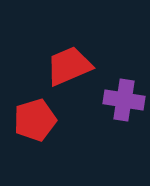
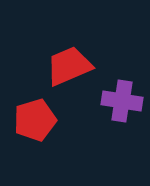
purple cross: moved 2 px left, 1 px down
